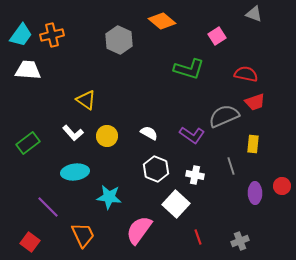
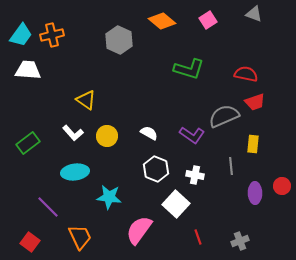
pink square: moved 9 px left, 16 px up
gray line: rotated 12 degrees clockwise
orange trapezoid: moved 3 px left, 2 px down
